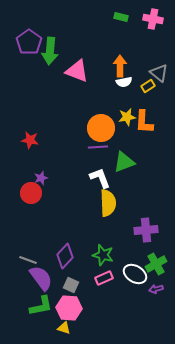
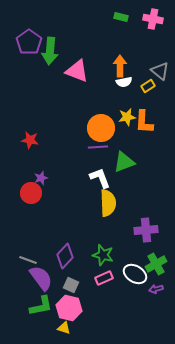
gray triangle: moved 1 px right, 2 px up
pink hexagon: rotated 10 degrees clockwise
